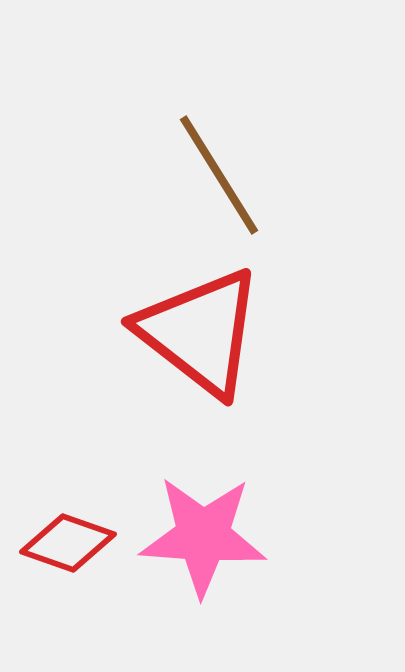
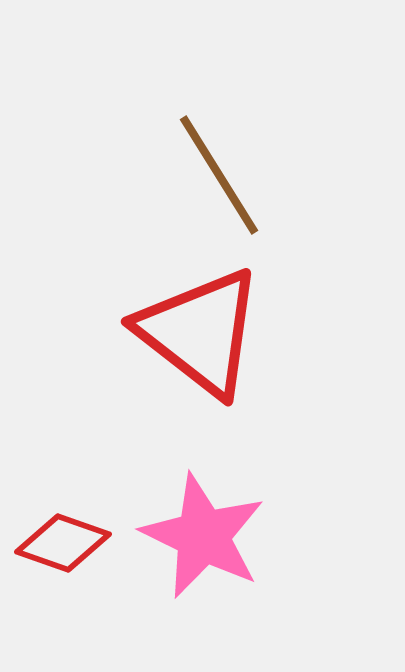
pink star: rotated 22 degrees clockwise
red diamond: moved 5 px left
